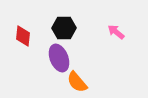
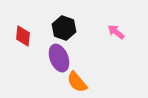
black hexagon: rotated 20 degrees clockwise
